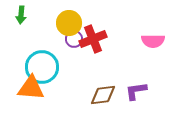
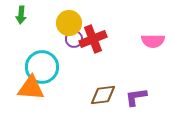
purple L-shape: moved 6 px down
